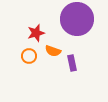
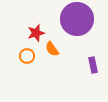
orange semicircle: moved 1 px left, 2 px up; rotated 35 degrees clockwise
orange circle: moved 2 px left
purple rectangle: moved 21 px right, 2 px down
